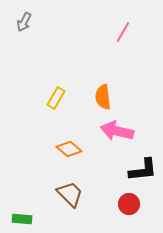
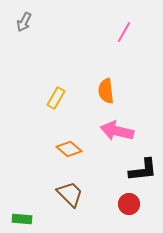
pink line: moved 1 px right
orange semicircle: moved 3 px right, 6 px up
